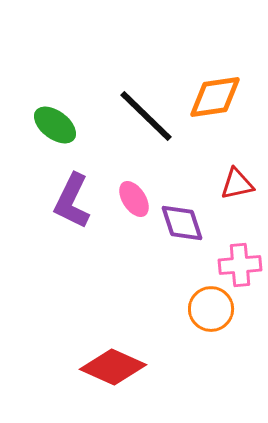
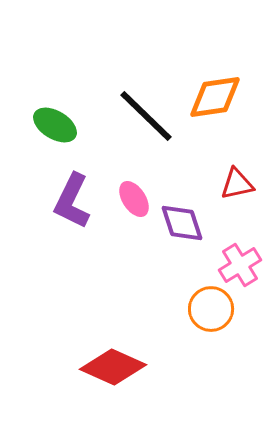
green ellipse: rotated 6 degrees counterclockwise
pink cross: rotated 27 degrees counterclockwise
